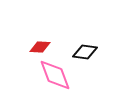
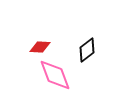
black diamond: moved 2 px right, 2 px up; rotated 45 degrees counterclockwise
